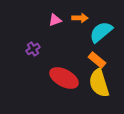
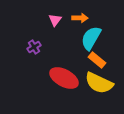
pink triangle: rotated 32 degrees counterclockwise
cyan semicircle: moved 10 px left, 6 px down; rotated 20 degrees counterclockwise
purple cross: moved 1 px right, 2 px up
yellow semicircle: rotated 48 degrees counterclockwise
